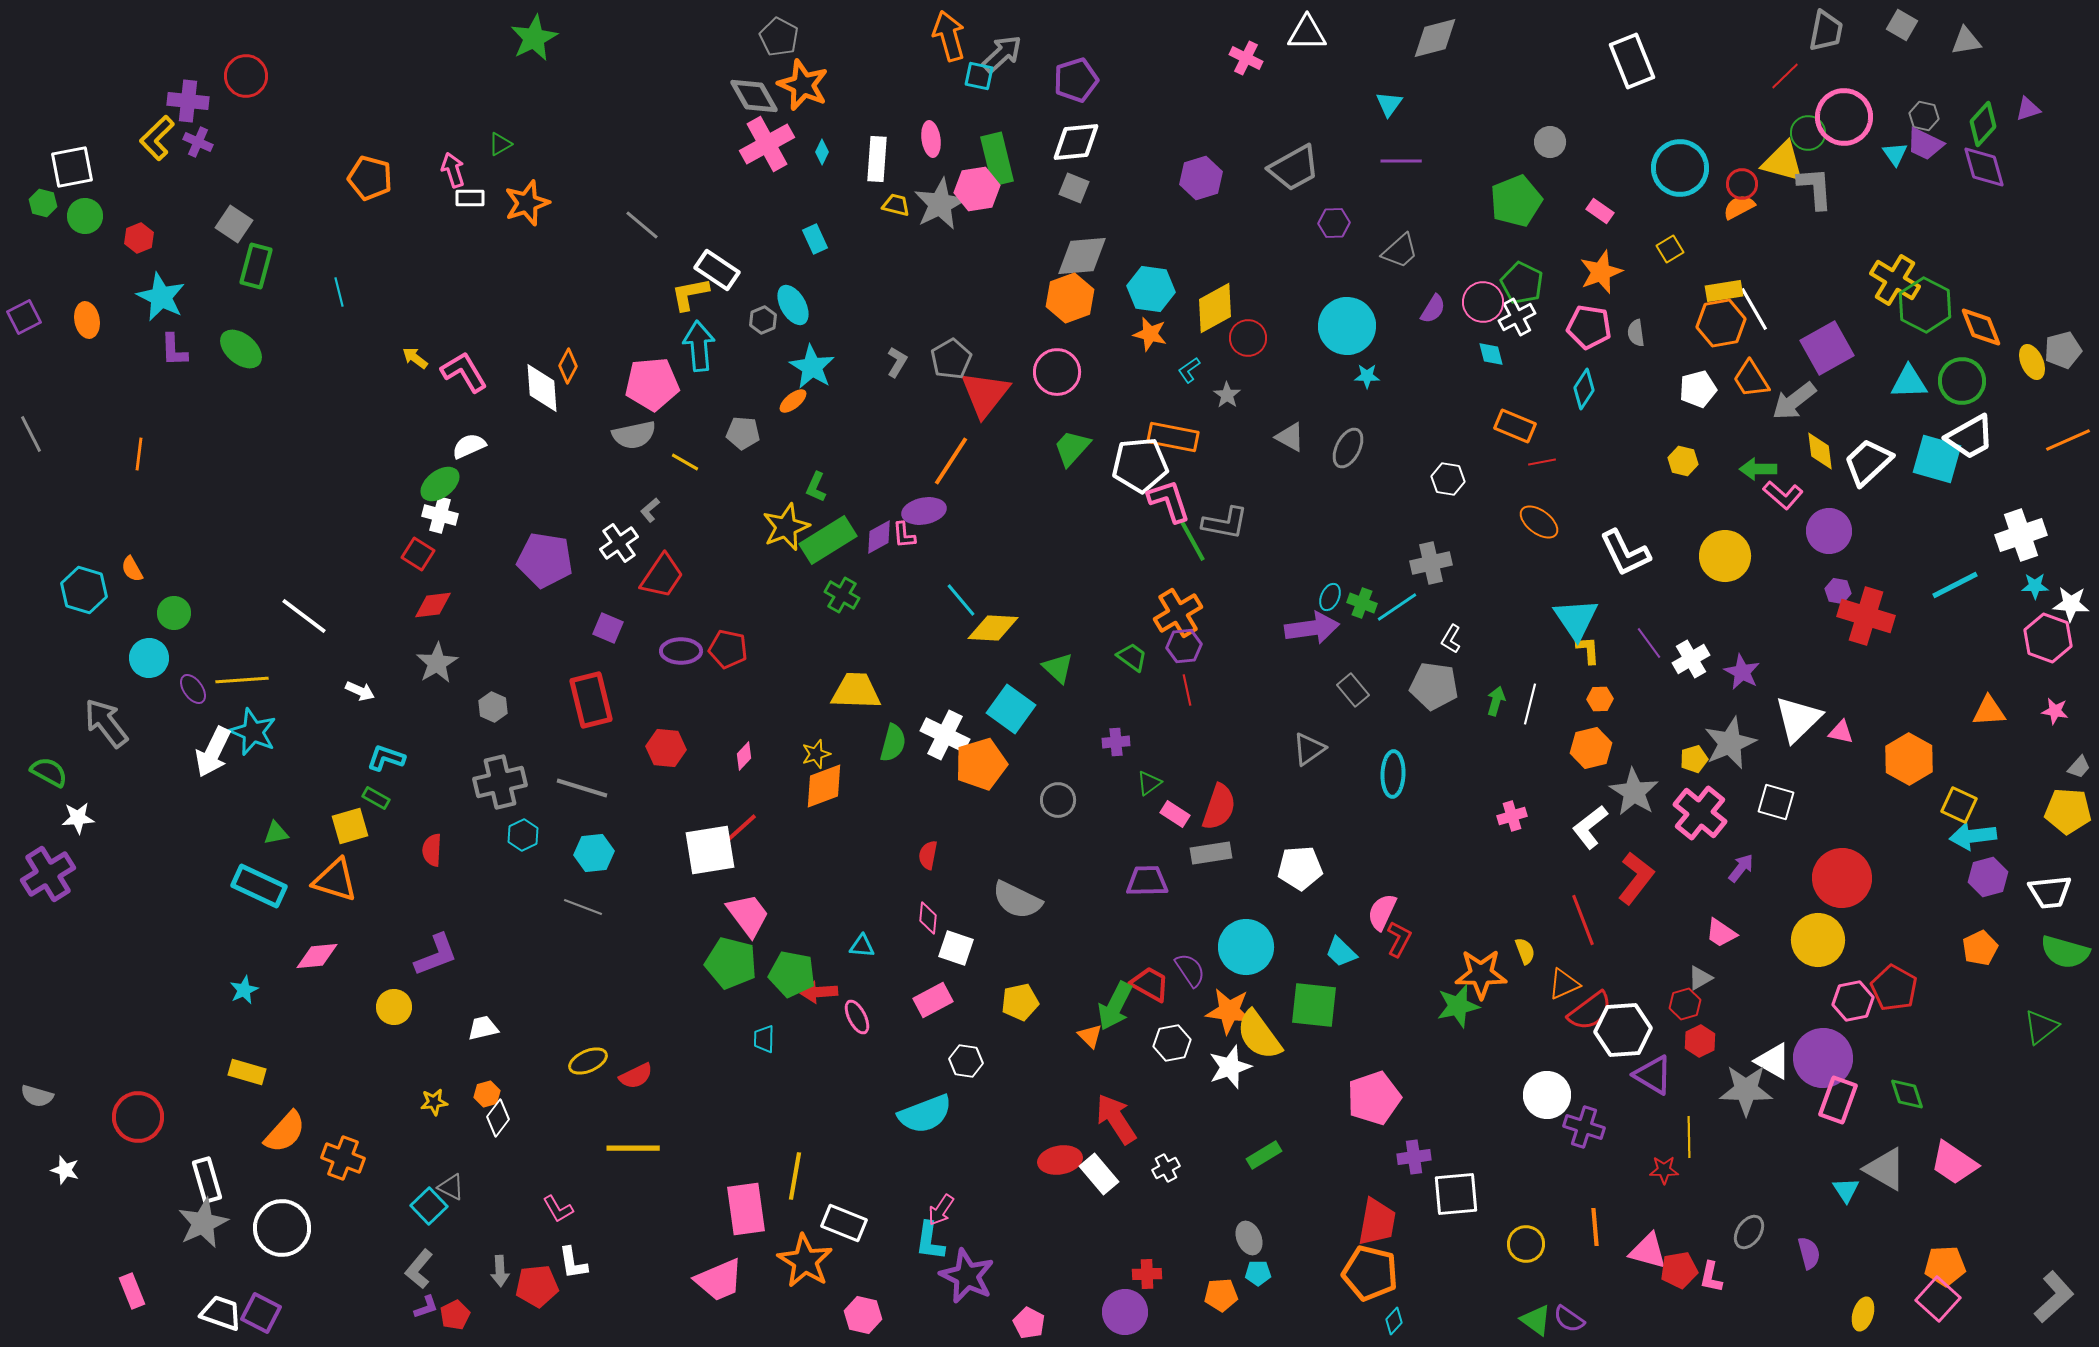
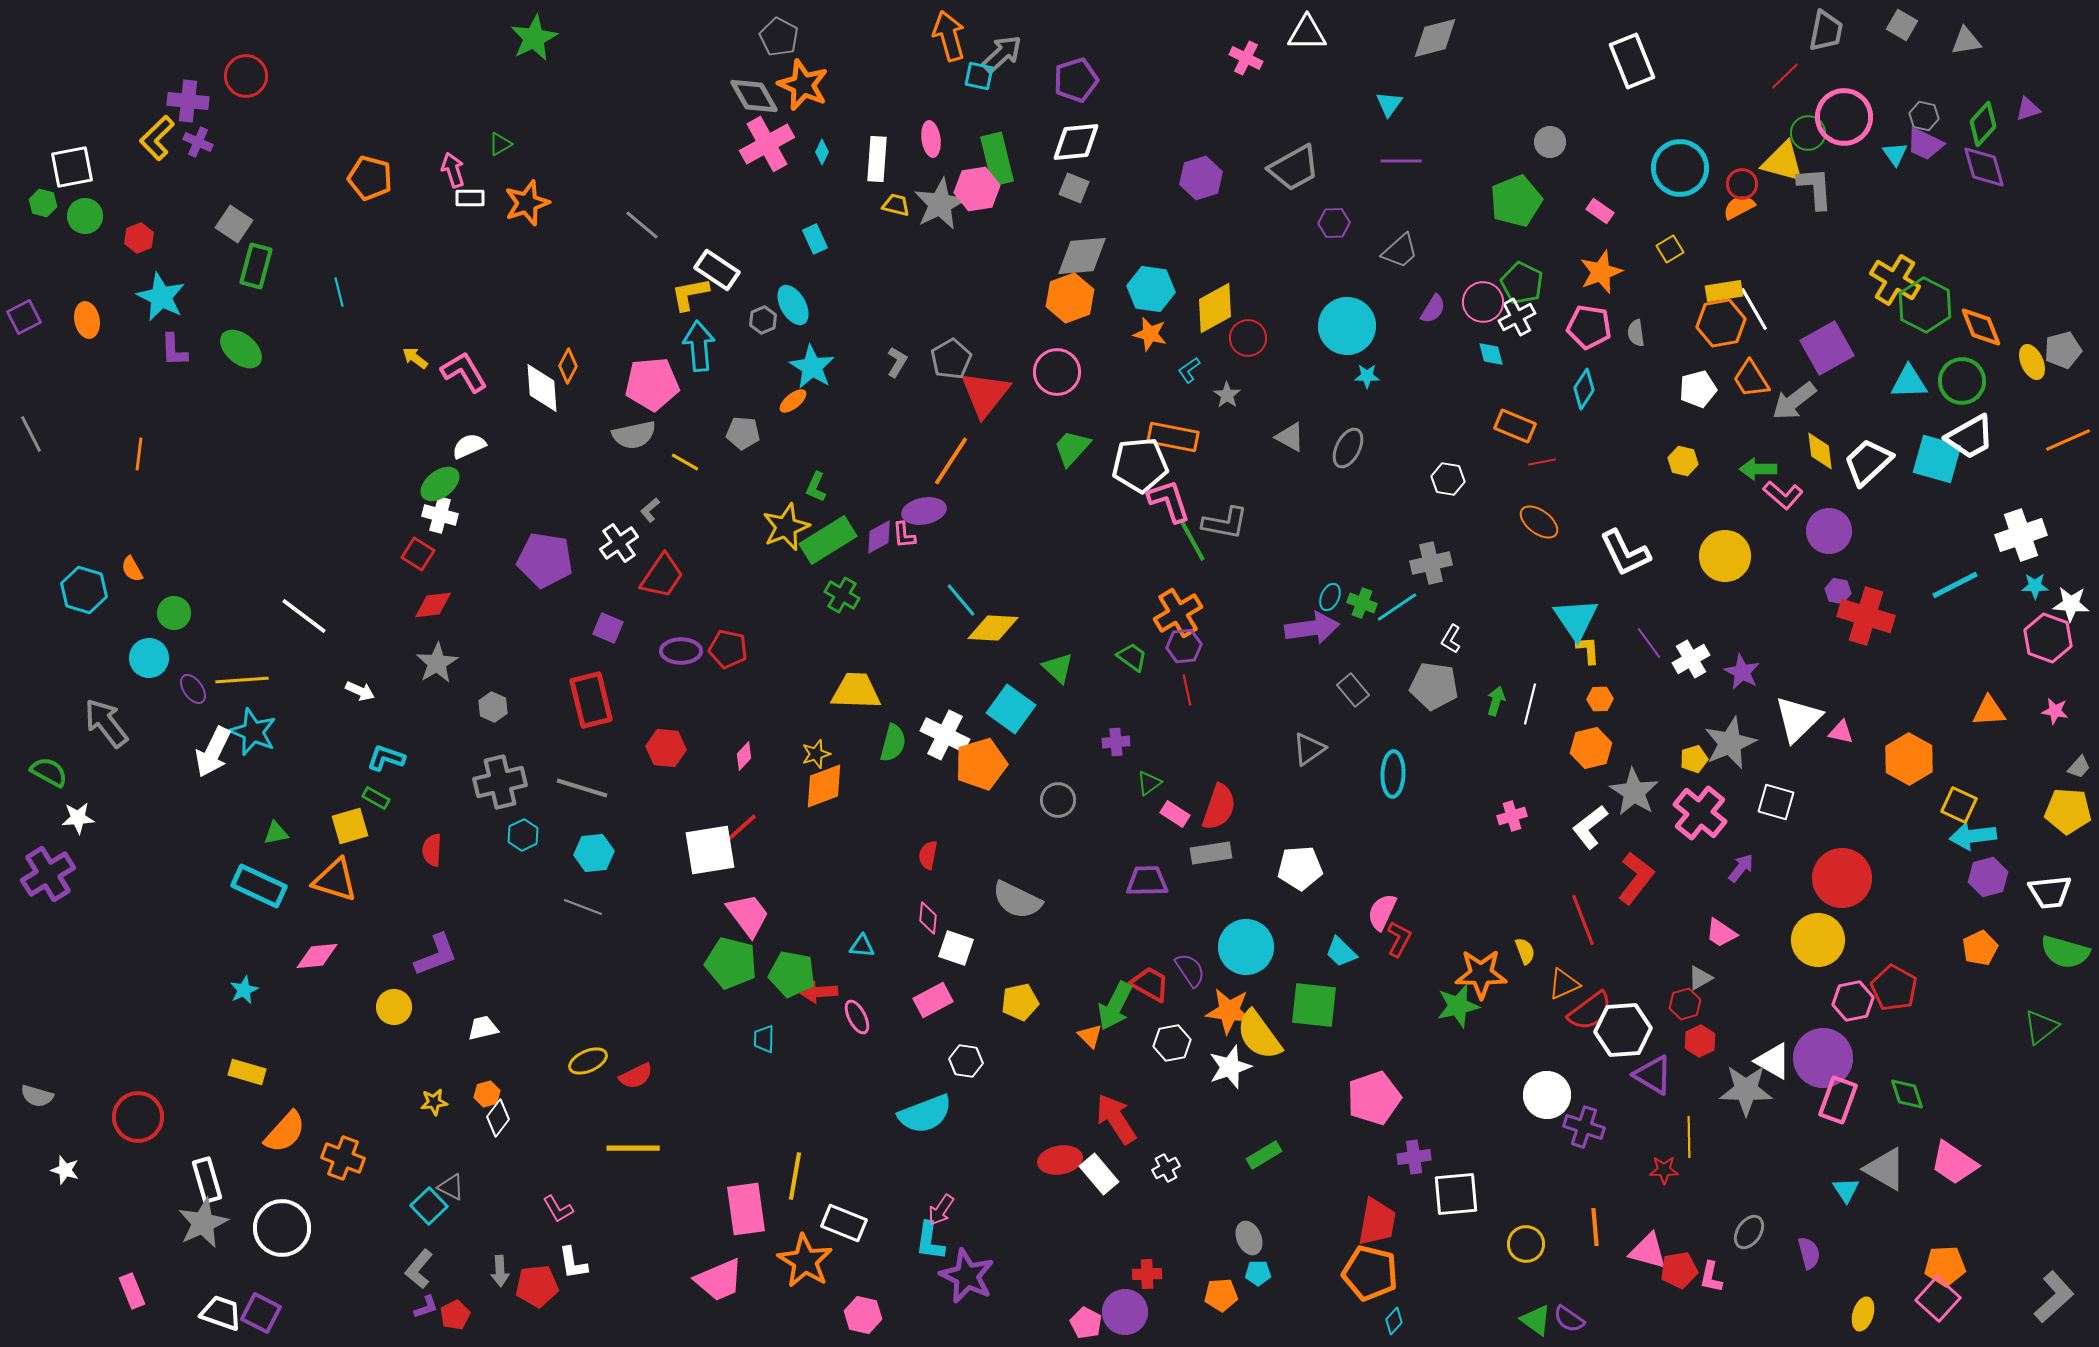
pink pentagon at (1029, 1323): moved 57 px right
